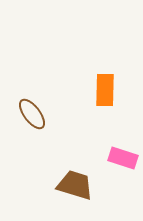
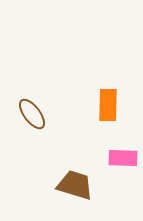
orange rectangle: moved 3 px right, 15 px down
pink rectangle: rotated 16 degrees counterclockwise
